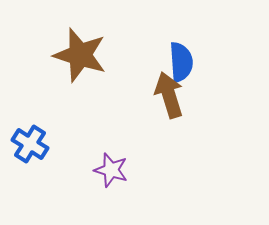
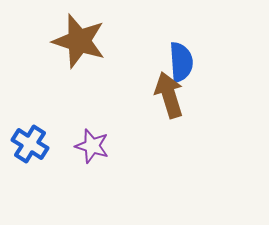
brown star: moved 1 px left, 14 px up
purple star: moved 19 px left, 24 px up
